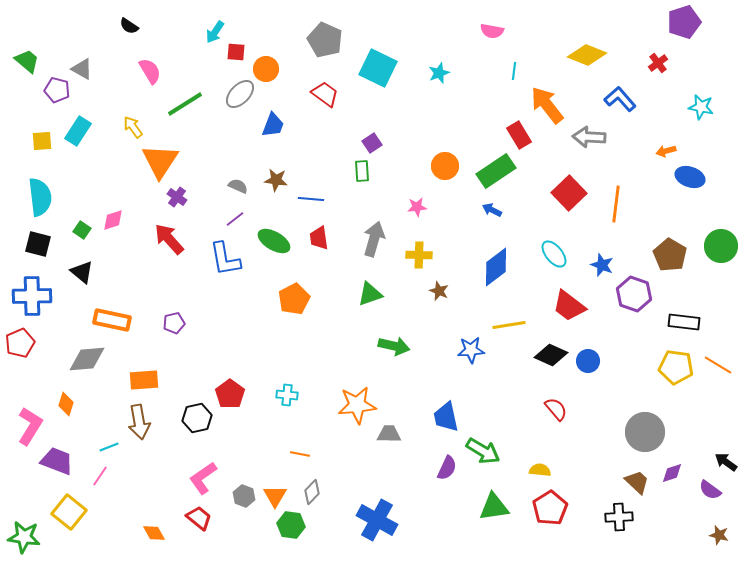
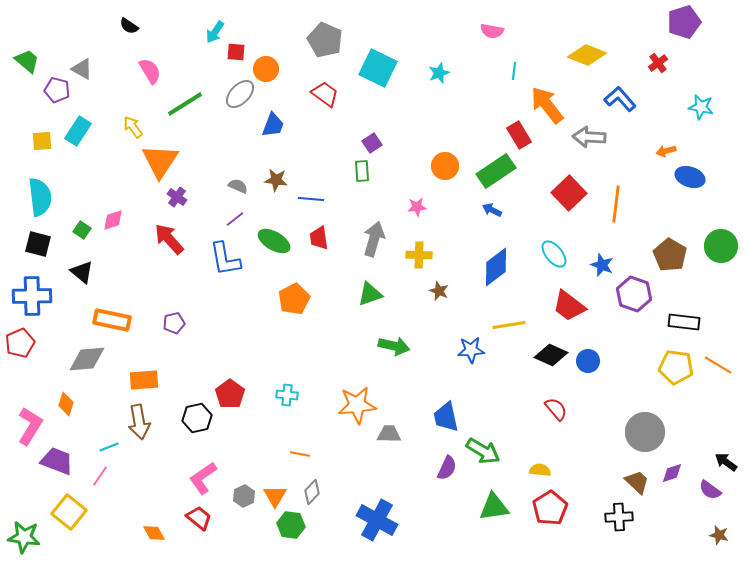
gray hexagon at (244, 496): rotated 15 degrees clockwise
